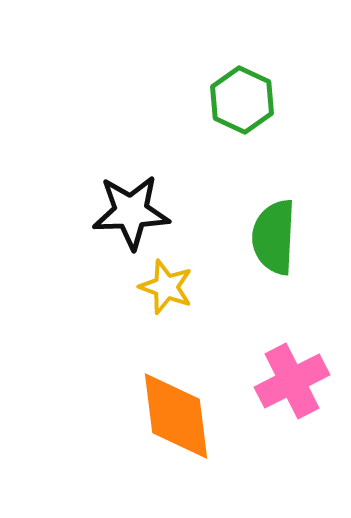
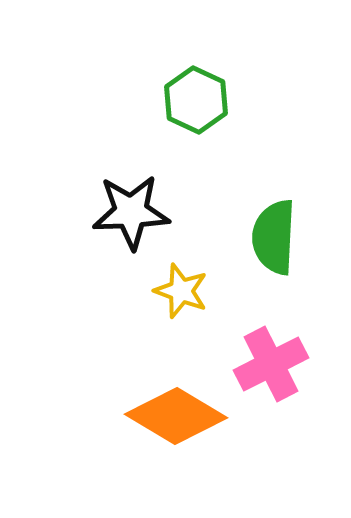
green hexagon: moved 46 px left
yellow star: moved 15 px right, 4 px down
pink cross: moved 21 px left, 17 px up
orange diamond: rotated 52 degrees counterclockwise
